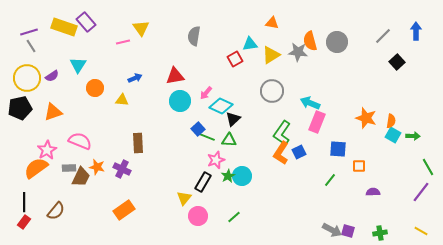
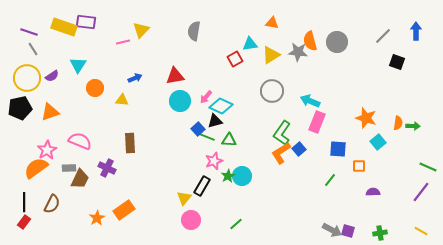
purple rectangle at (86, 22): rotated 42 degrees counterclockwise
yellow triangle at (141, 28): moved 2 px down; rotated 18 degrees clockwise
purple line at (29, 32): rotated 36 degrees clockwise
gray semicircle at (194, 36): moved 5 px up
gray line at (31, 46): moved 2 px right, 3 px down
black square at (397, 62): rotated 28 degrees counterclockwise
pink arrow at (206, 93): moved 4 px down
cyan arrow at (310, 103): moved 2 px up
orange triangle at (53, 112): moved 3 px left
black triangle at (233, 119): moved 18 px left, 2 px down; rotated 28 degrees clockwise
orange semicircle at (391, 121): moved 7 px right, 2 px down
cyan square at (393, 135): moved 15 px left, 7 px down; rotated 21 degrees clockwise
green arrow at (413, 136): moved 10 px up
brown rectangle at (138, 143): moved 8 px left
blue square at (299, 152): moved 3 px up; rotated 16 degrees counterclockwise
orange L-shape at (281, 153): rotated 25 degrees clockwise
pink star at (216, 160): moved 2 px left, 1 px down
orange star at (97, 167): moved 51 px down; rotated 28 degrees clockwise
green line at (428, 167): rotated 36 degrees counterclockwise
purple cross at (122, 169): moved 15 px left, 1 px up
brown trapezoid at (81, 177): moved 1 px left, 2 px down
black rectangle at (203, 182): moved 1 px left, 4 px down
brown semicircle at (56, 211): moved 4 px left, 7 px up; rotated 12 degrees counterclockwise
pink circle at (198, 216): moved 7 px left, 4 px down
green line at (234, 217): moved 2 px right, 7 px down
